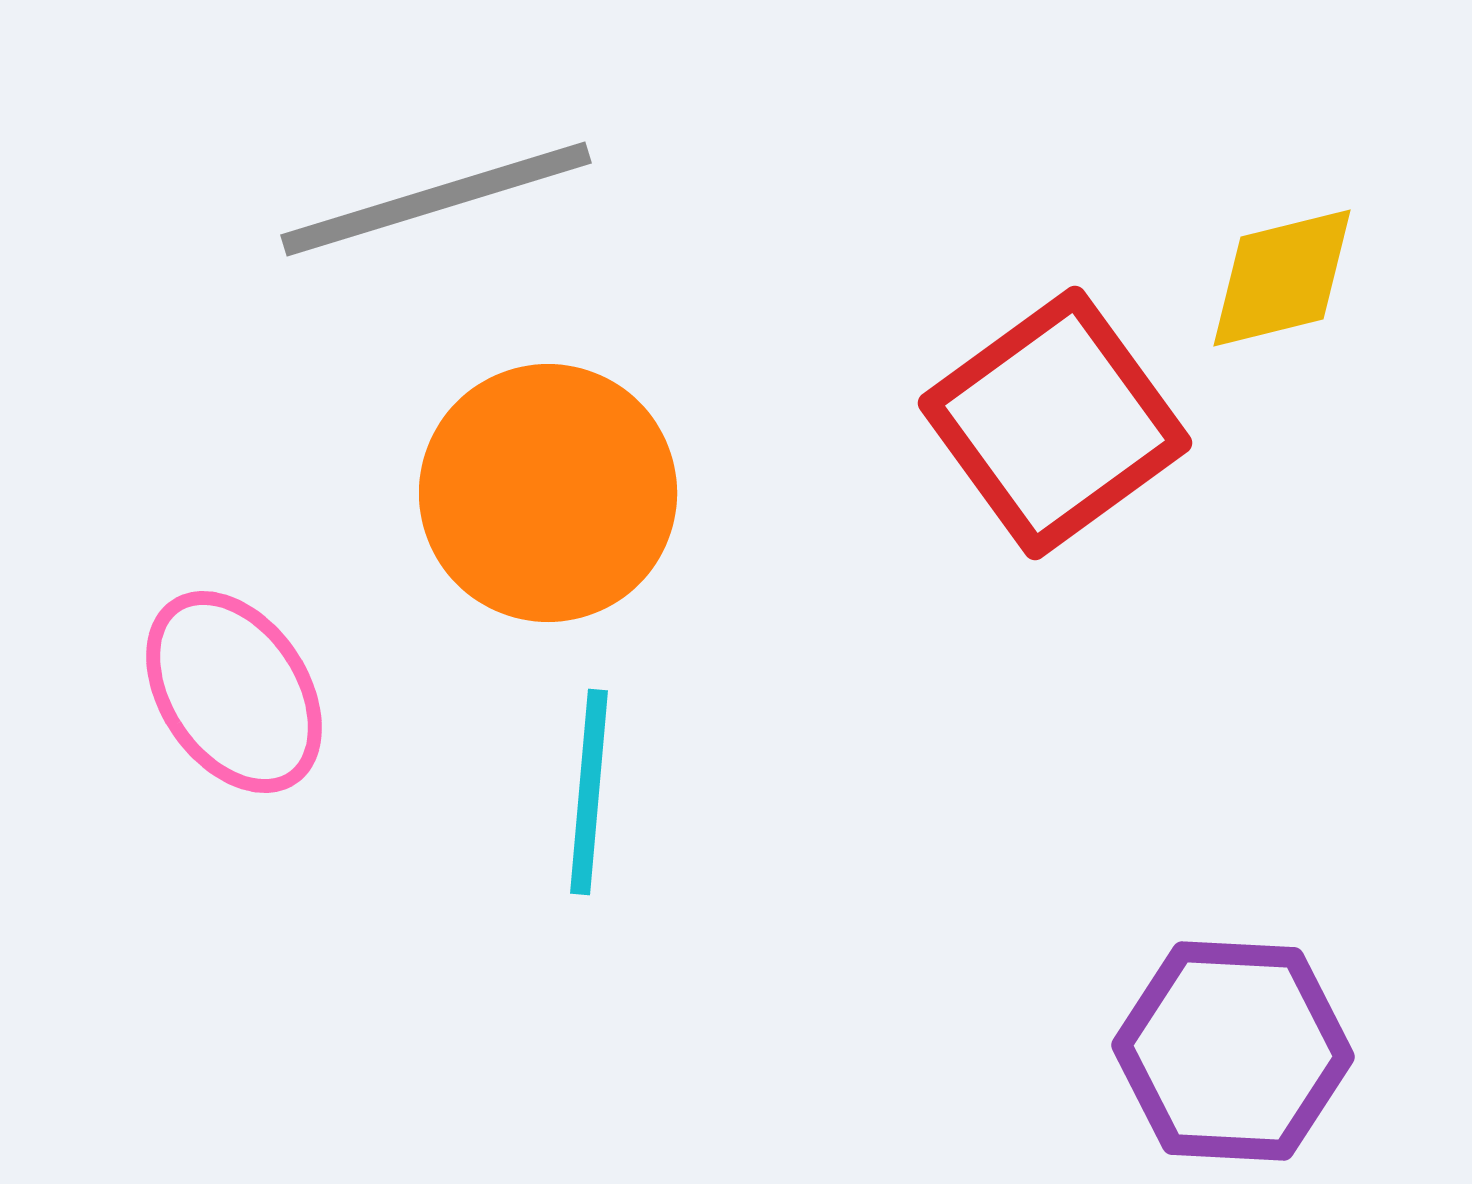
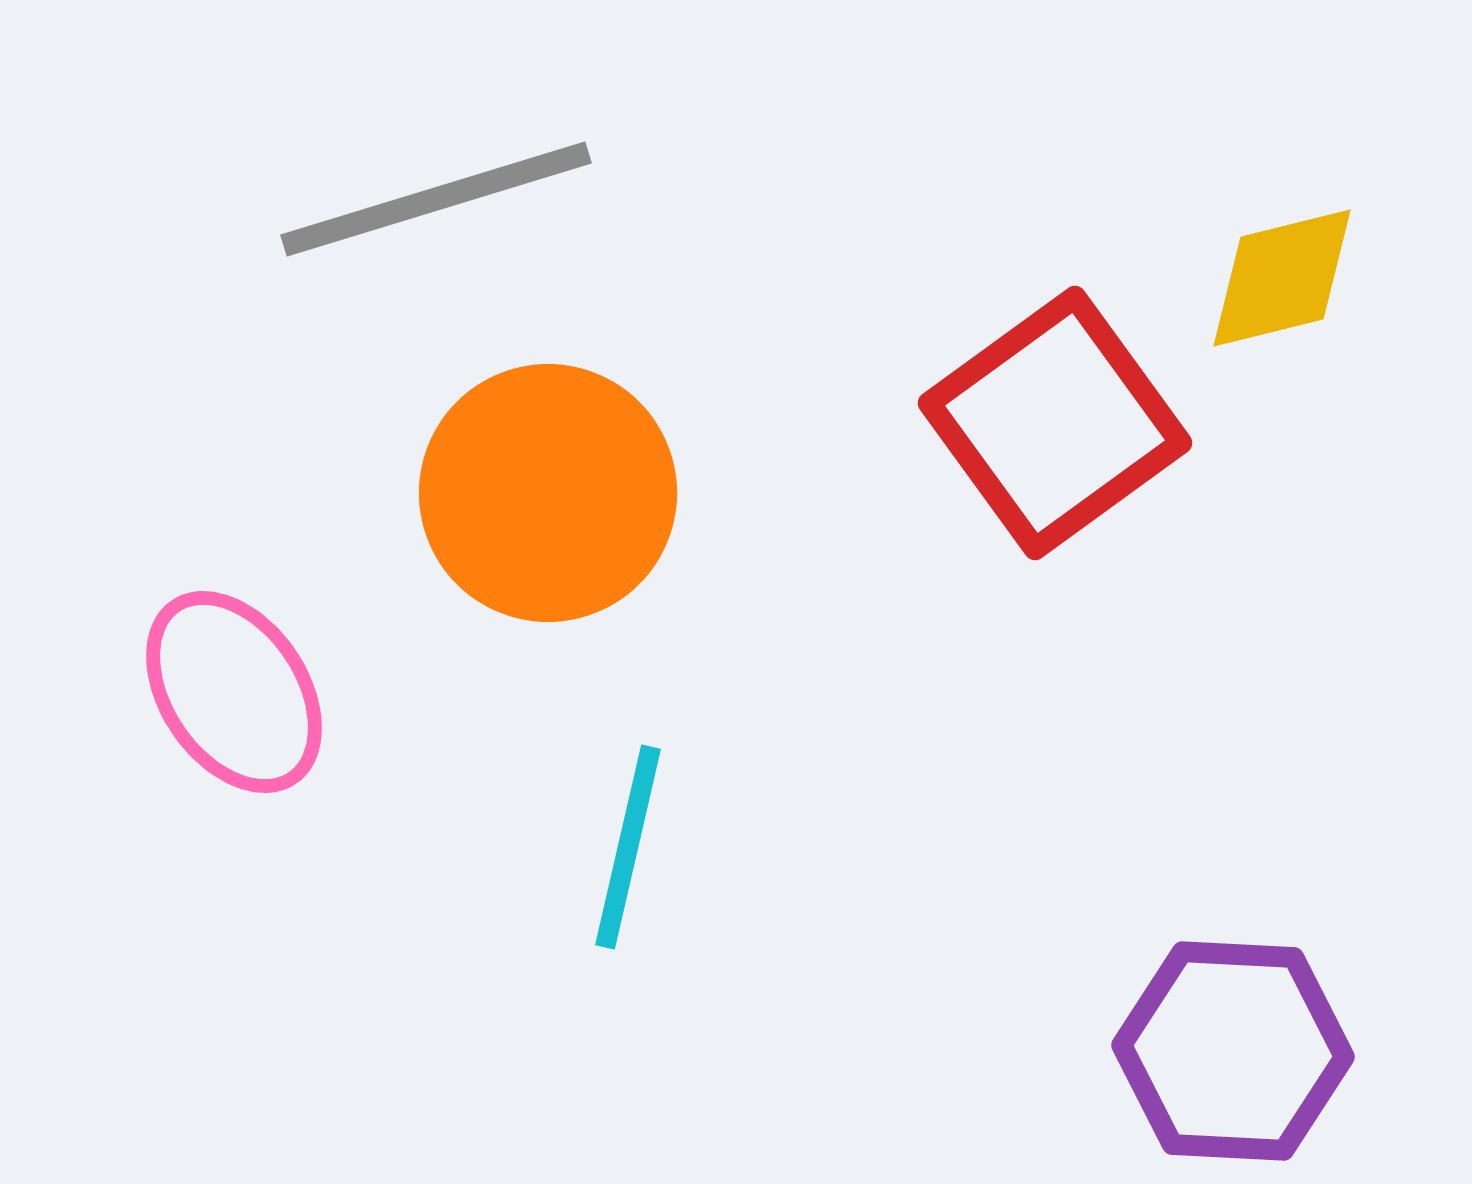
cyan line: moved 39 px right, 55 px down; rotated 8 degrees clockwise
